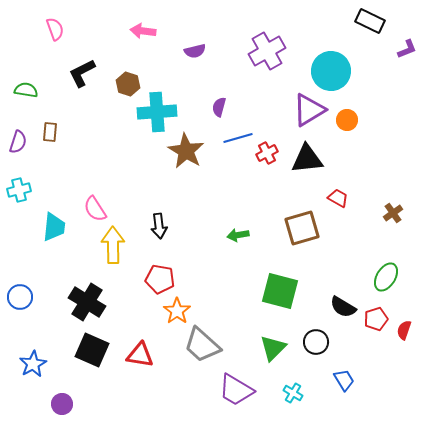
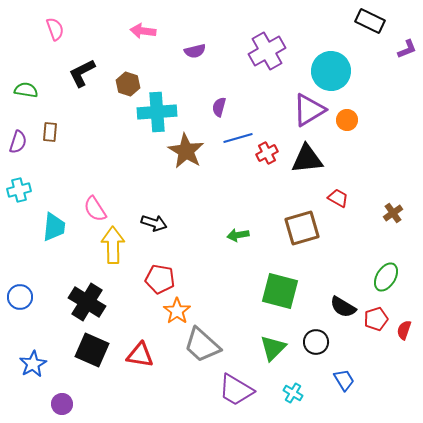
black arrow at (159, 226): moved 5 px left, 3 px up; rotated 65 degrees counterclockwise
